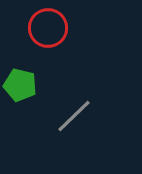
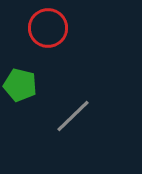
gray line: moved 1 px left
